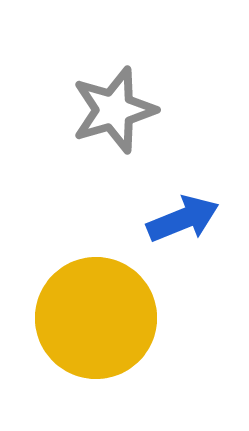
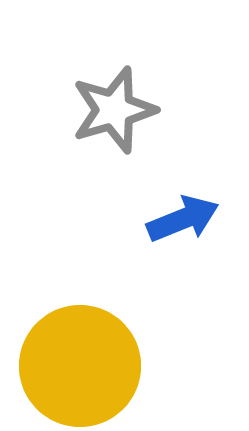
yellow circle: moved 16 px left, 48 px down
